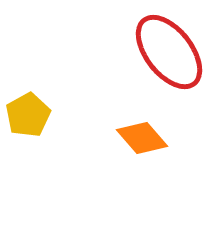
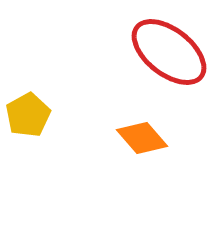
red ellipse: rotated 14 degrees counterclockwise
